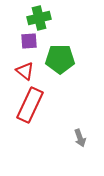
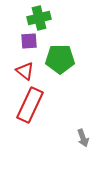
gray arrow: moved 3 px right
